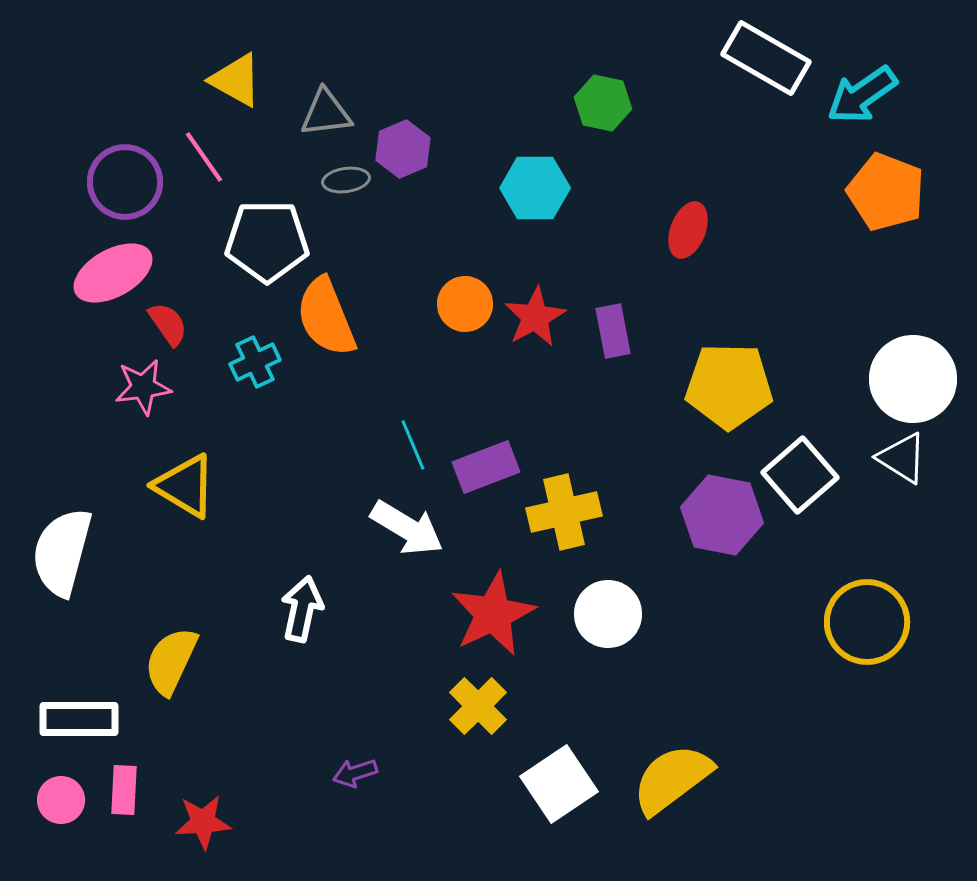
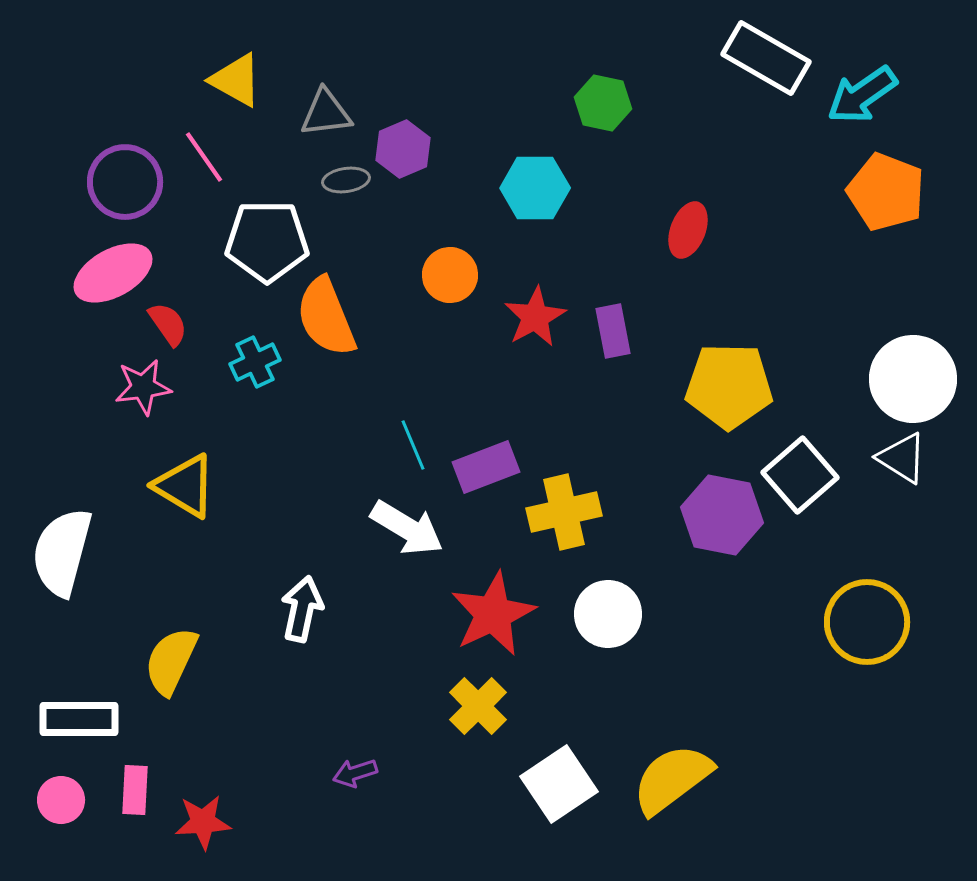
orange circle at (465, 304): moved 15 px left, 29 px up
pink rectangle at (124, 790): moved 11 px right
